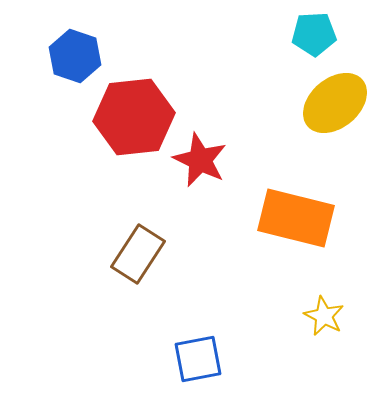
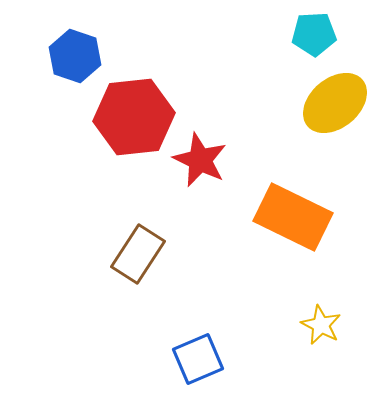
orange rectangle: moved 3 px left, 1 px up; rotated 12 degrees clockwise
yellow star: moved 3 px left, 9 px down
blue square: rotated 12 degrees counterclockwise
